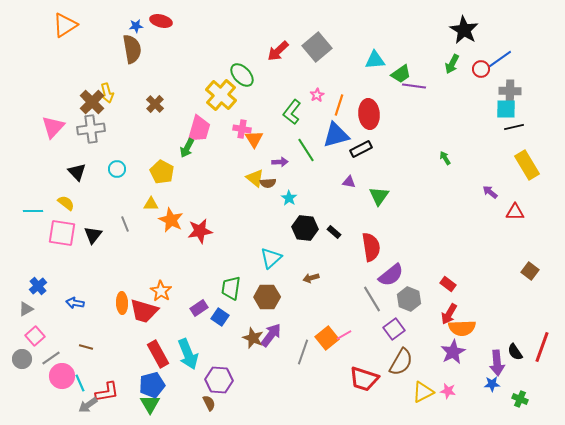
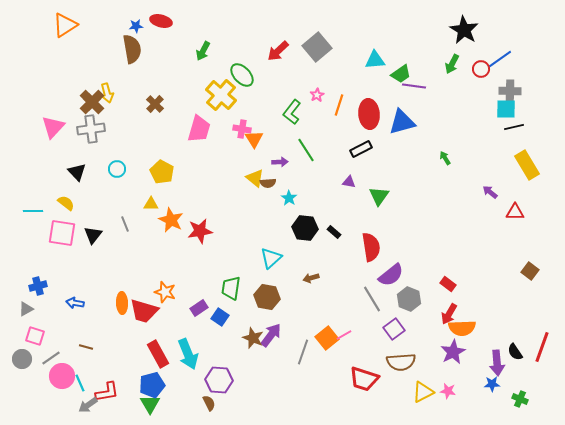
blue triangle at (336, 135): moved 66 px right, 13 px up
green arrow at (187, 148): moved 16 px right, 97 px up
blue cross at (38, 286): rotated 24 degrees clockwise
orange star at (161, 291): moved 4 px right, 1 px down; rotated 15 degrees counterclockwise
brown hexagon at (267, 297): rotated 10 degrees clockwise
pink square at (35, 336): rotated 30 degrees counterclockwise
brown semicircle at (401, 362): rotated 56 degrees clockwise
